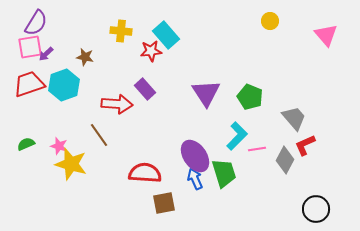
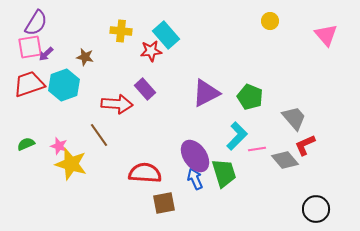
purple triangle: rotated 36 degrees clockwise
gray diamond: rotated 68 degrees counterclockwise
